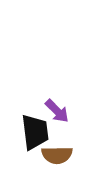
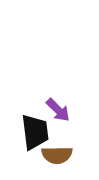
purple arrow: moved 1 px right, 1 px up
